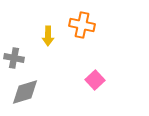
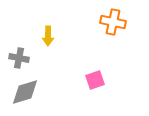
orange cross: moved 31 px right, 3 px up
gray cross: moved 5 px right
pink square: rotated 24 degrees clockwise
